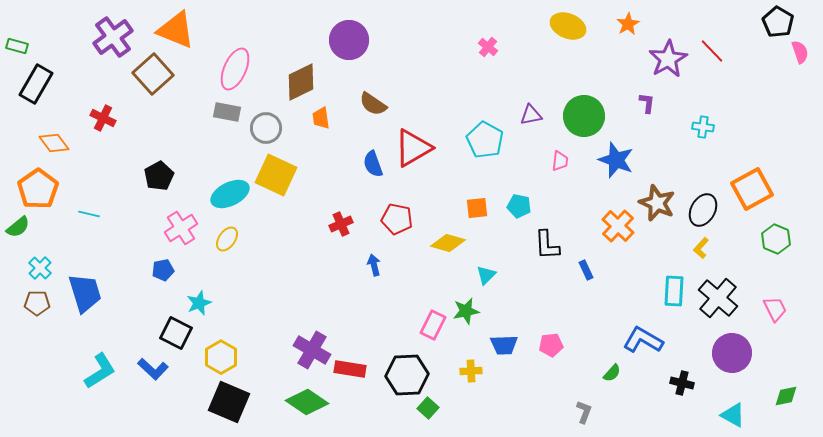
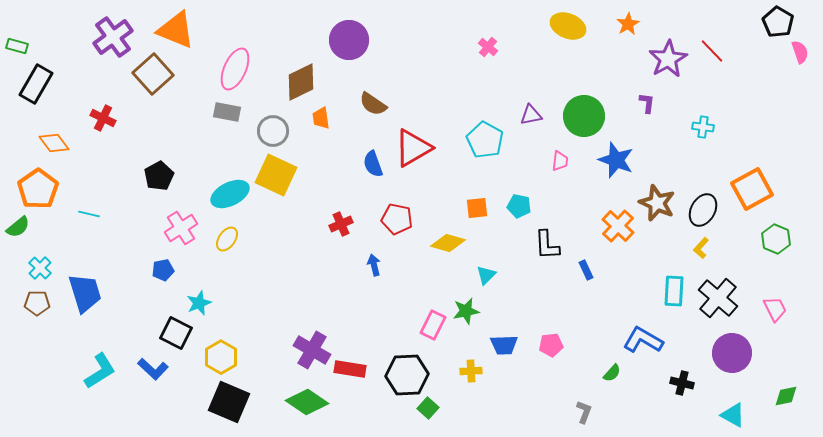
gray circle at (266, 128): moved 7 px right, 3 px down
